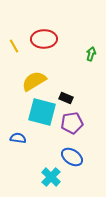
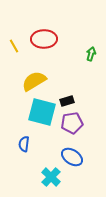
black rectangle: moved 1 px right, 3 px down; rotated 40 degrees counterclockwise
blue semicircle: moved 6 px right, 6 px down; rotated 91 degrees counterclockwise
